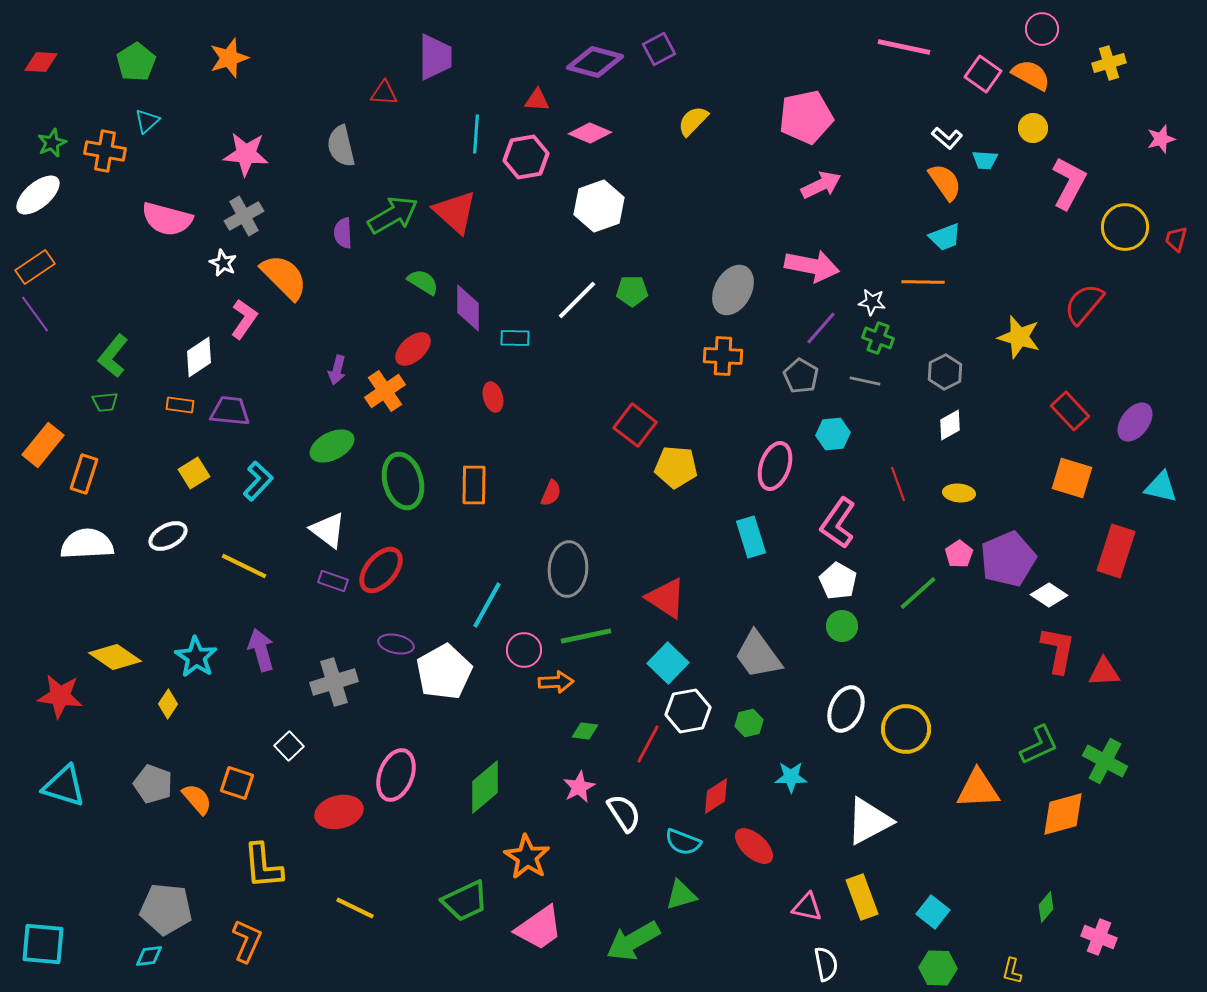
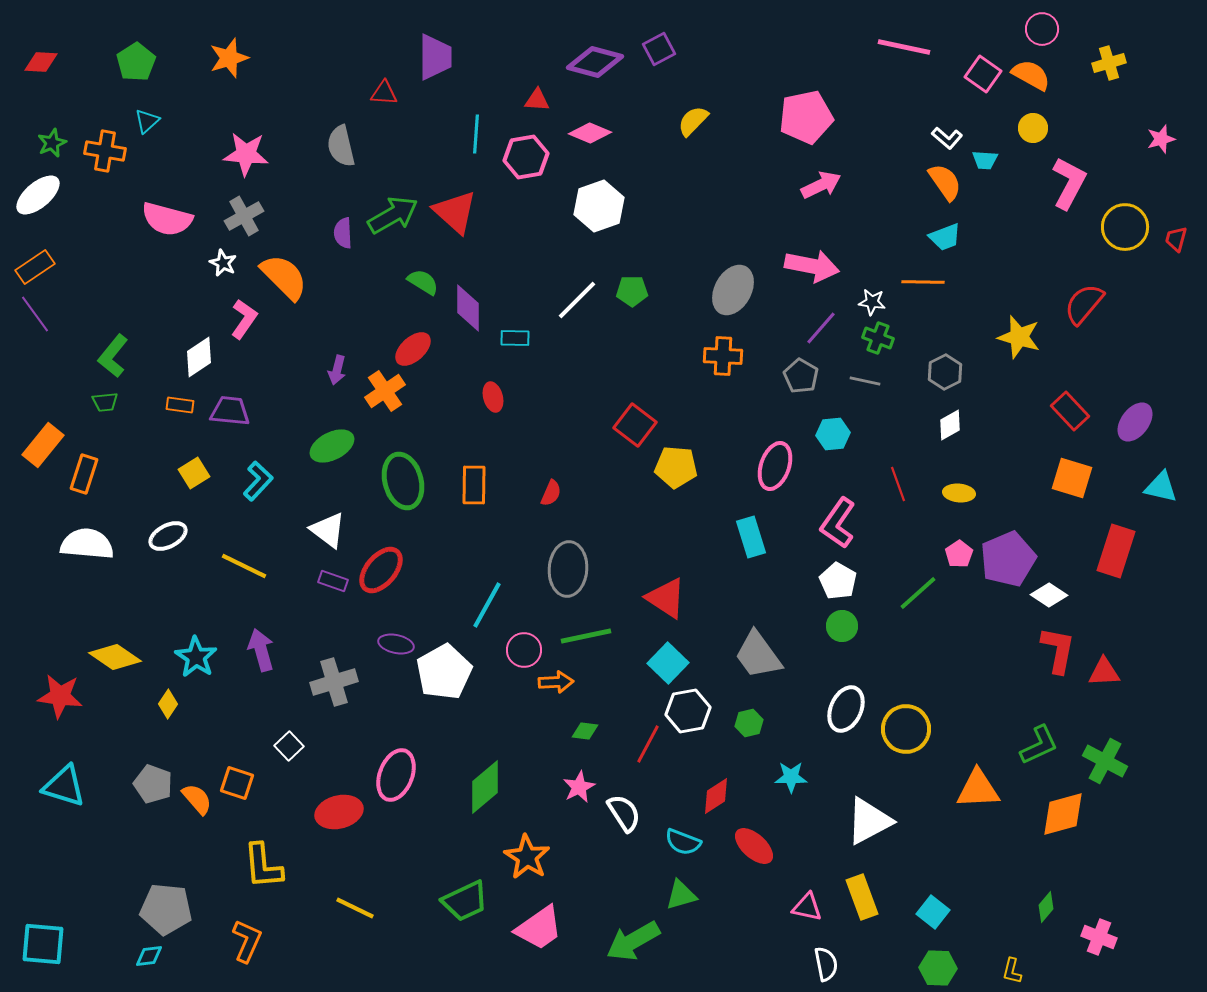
white semicircle at (87, 544): rotated 8 degrees clockwise
